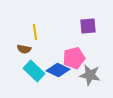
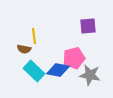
yellow line: moved 1 px left, 4 px down
blue diamond: rotated 15 degrees counterclockwise
